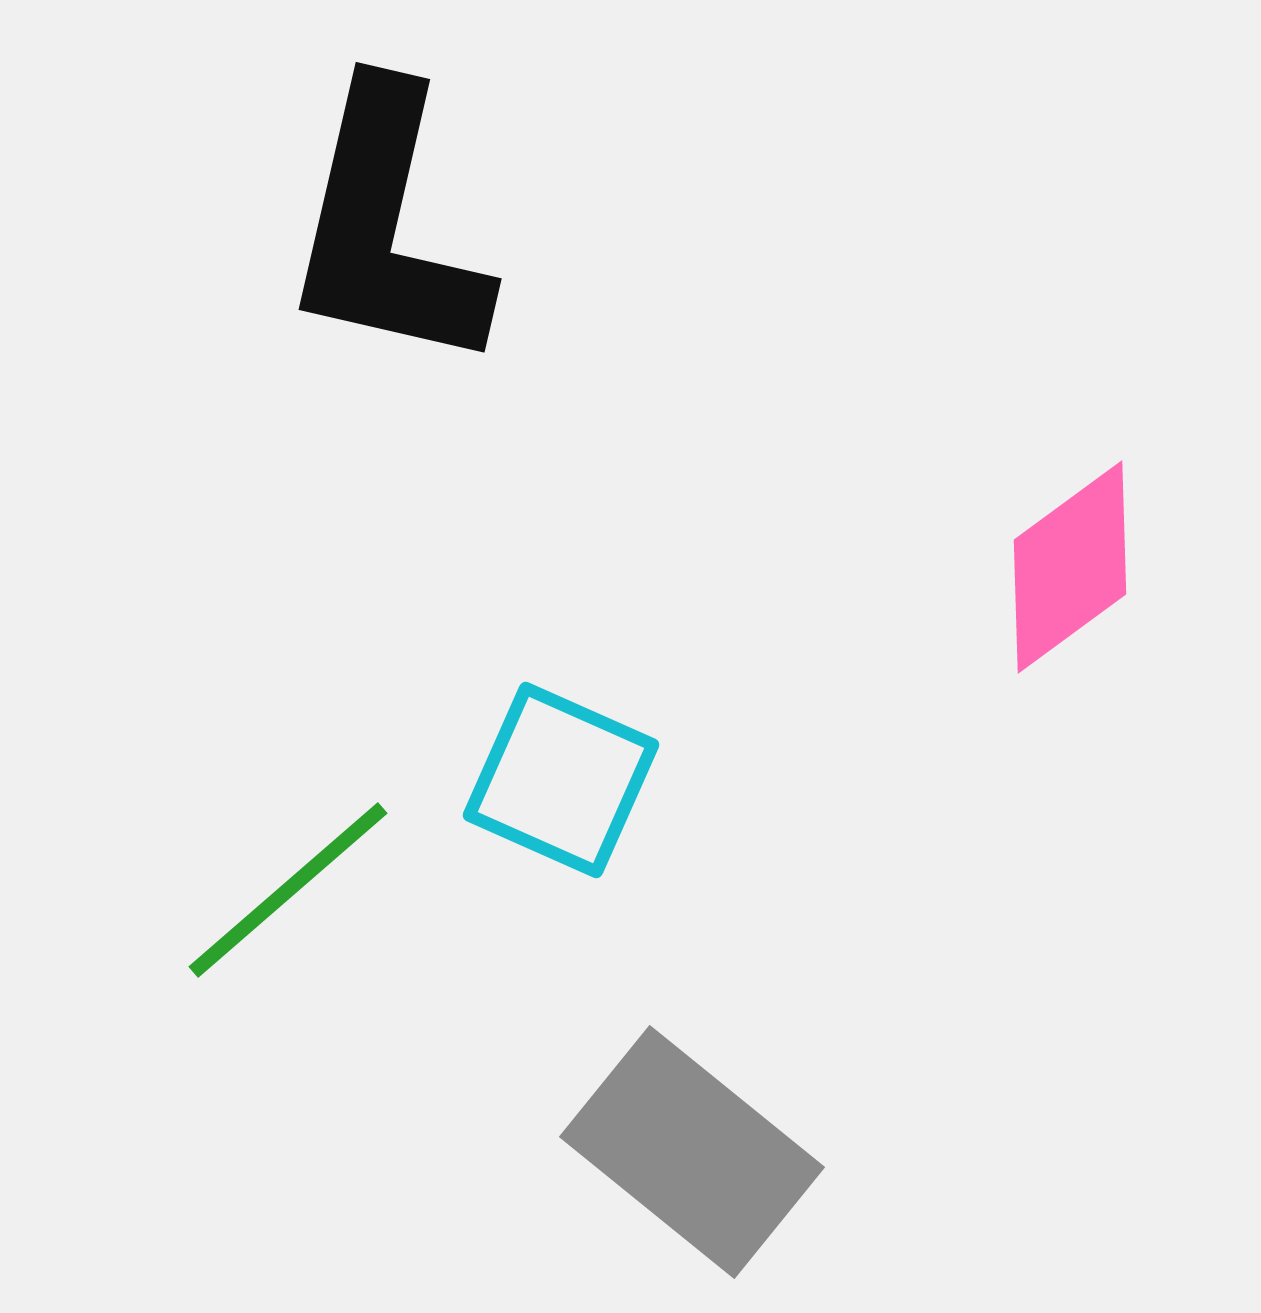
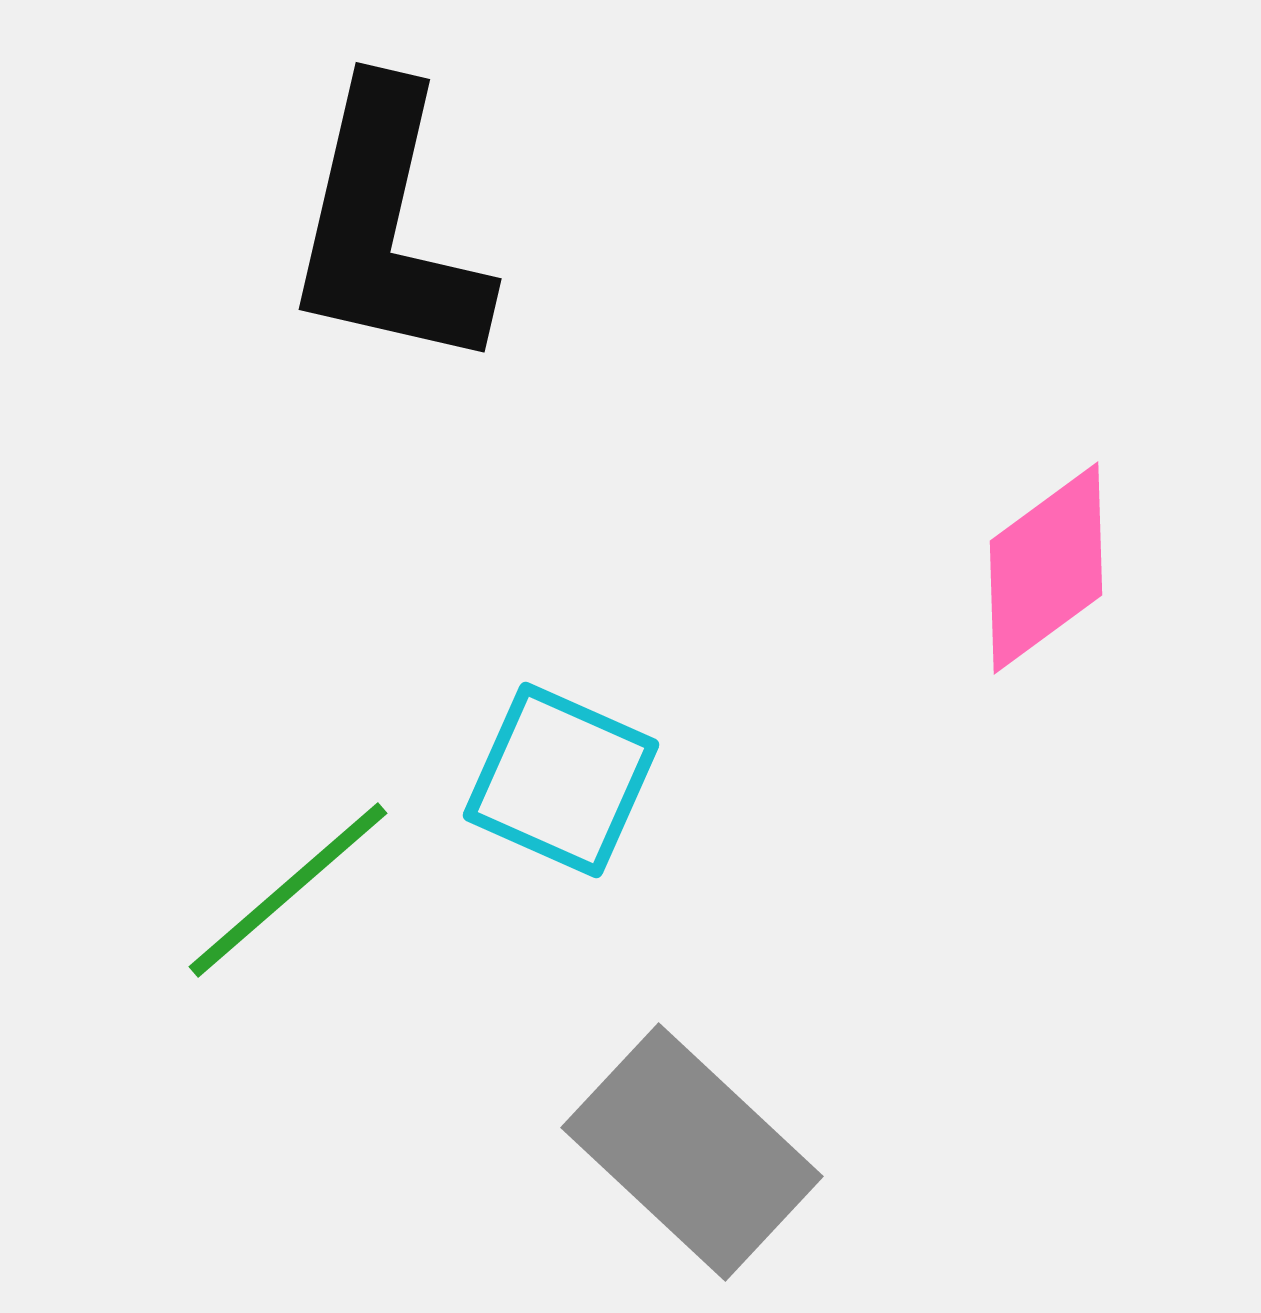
pink diamond: moved 24 px left, 1 px down
gray rectangle: rotated 4 degrees clockwise
